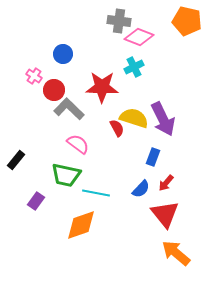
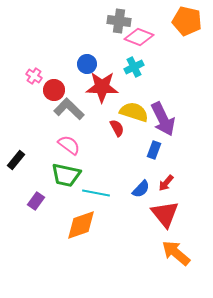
blue circle: moved 24 px right, 10 px down
yellow semicircle: moved 6 px up
pink semicircle: moved 9 px left, 1 px down
blue rectangle: moved 1 px right, 7 px up
